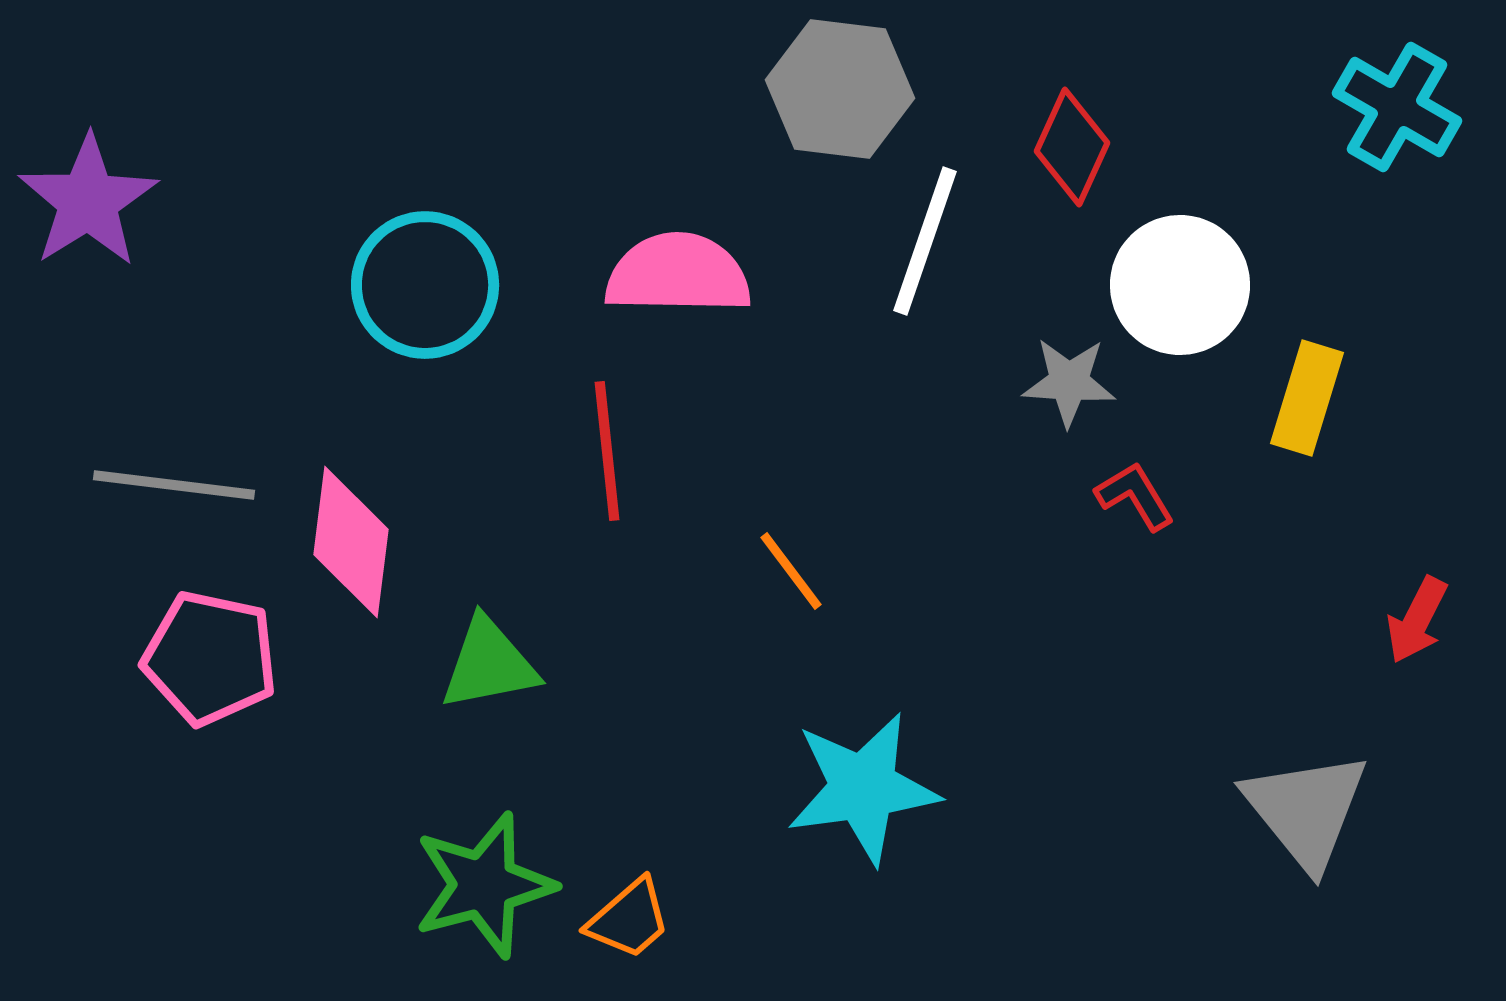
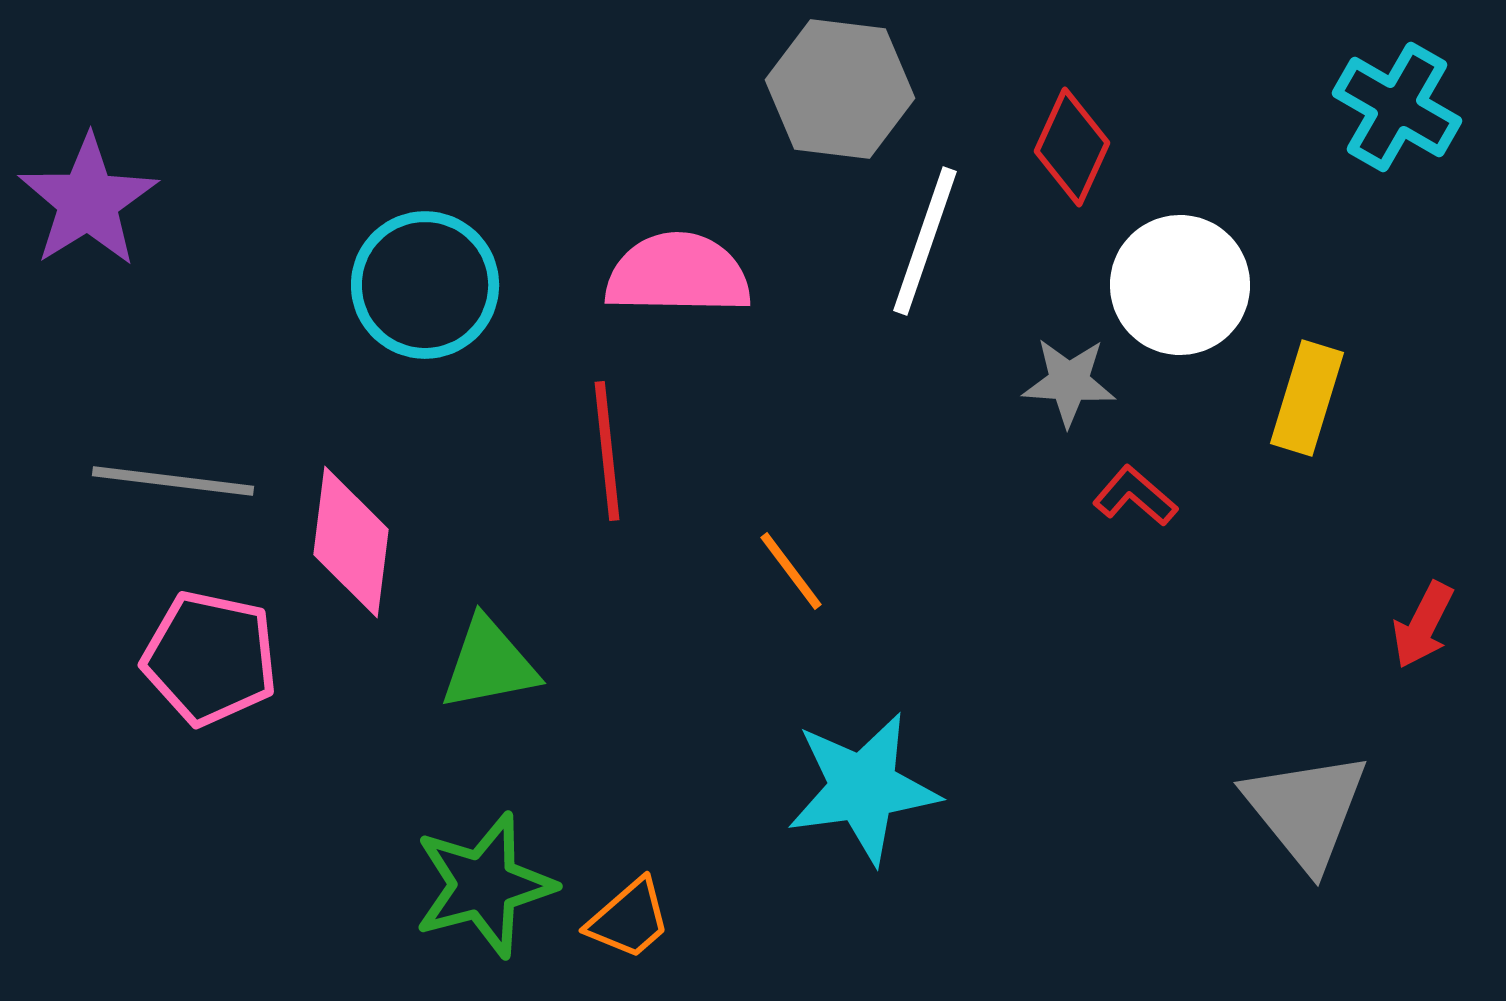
gray line: moved 1 px left, 4 px up
red L-shape: rotated 18 degrees counterclockwise
red arrow: moved 6 px right, 5 px down
